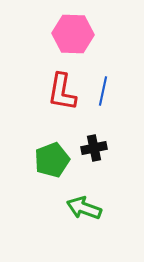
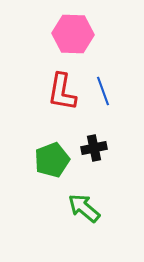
blue line: rotated 32 degrees counterclockwise
green arrow: rotated 20 degrees clockwise
